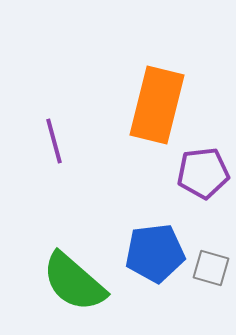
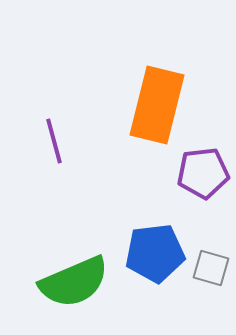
green semicircle: rotated 64 degrees counterclockwise
